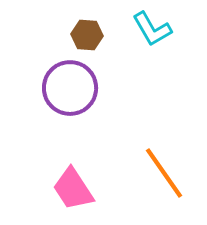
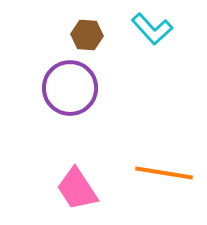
cyan L-shape: rotated 12 degrees counterclockwise
orange line: rotated 46 degrees counterclockwise
pink trapezoid: moved 4 px right
